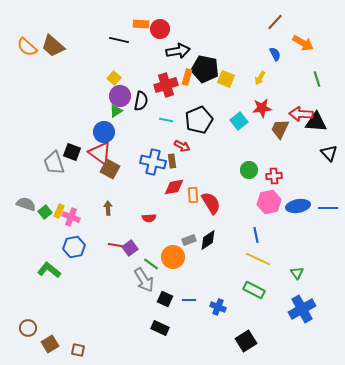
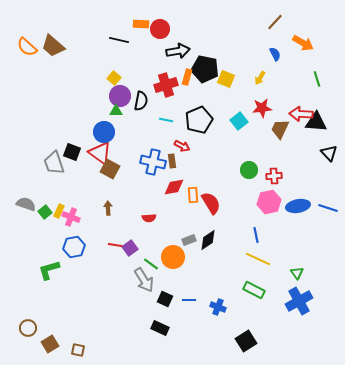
green triangle at (116, 111): rotated 32 degrees clockwise
blue line at (328, 208): rotated 18 degrees clockwise
green L-shape at (49, 270): rotated 55 degrees counterclockwise
blue cross at (302, 309): moved 3 px left, 8 px up
